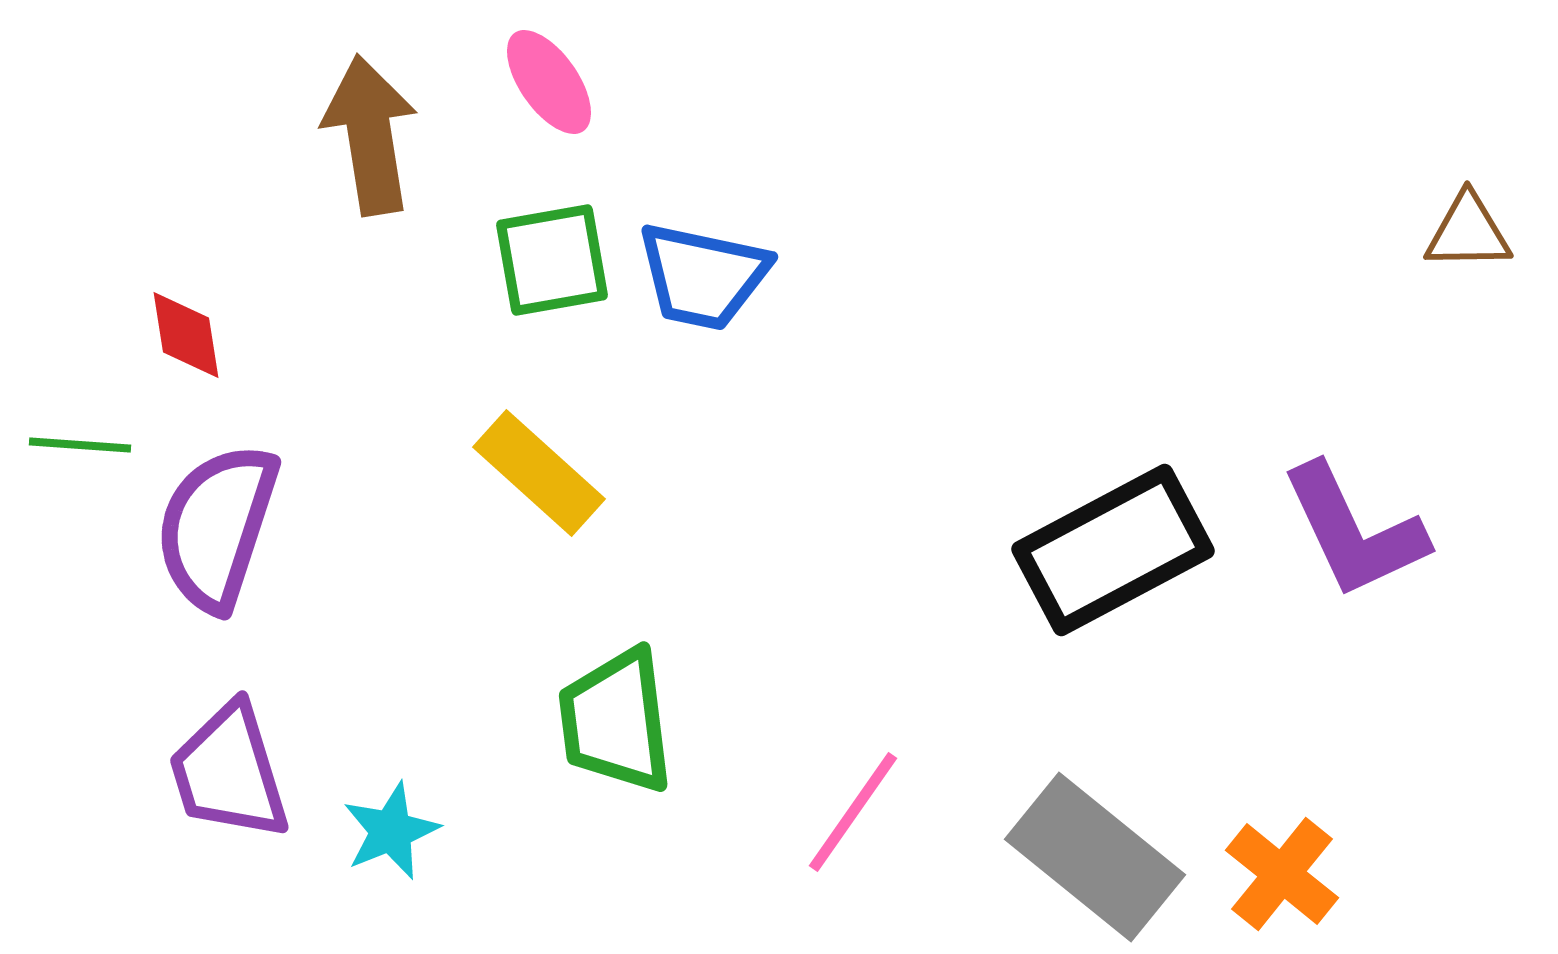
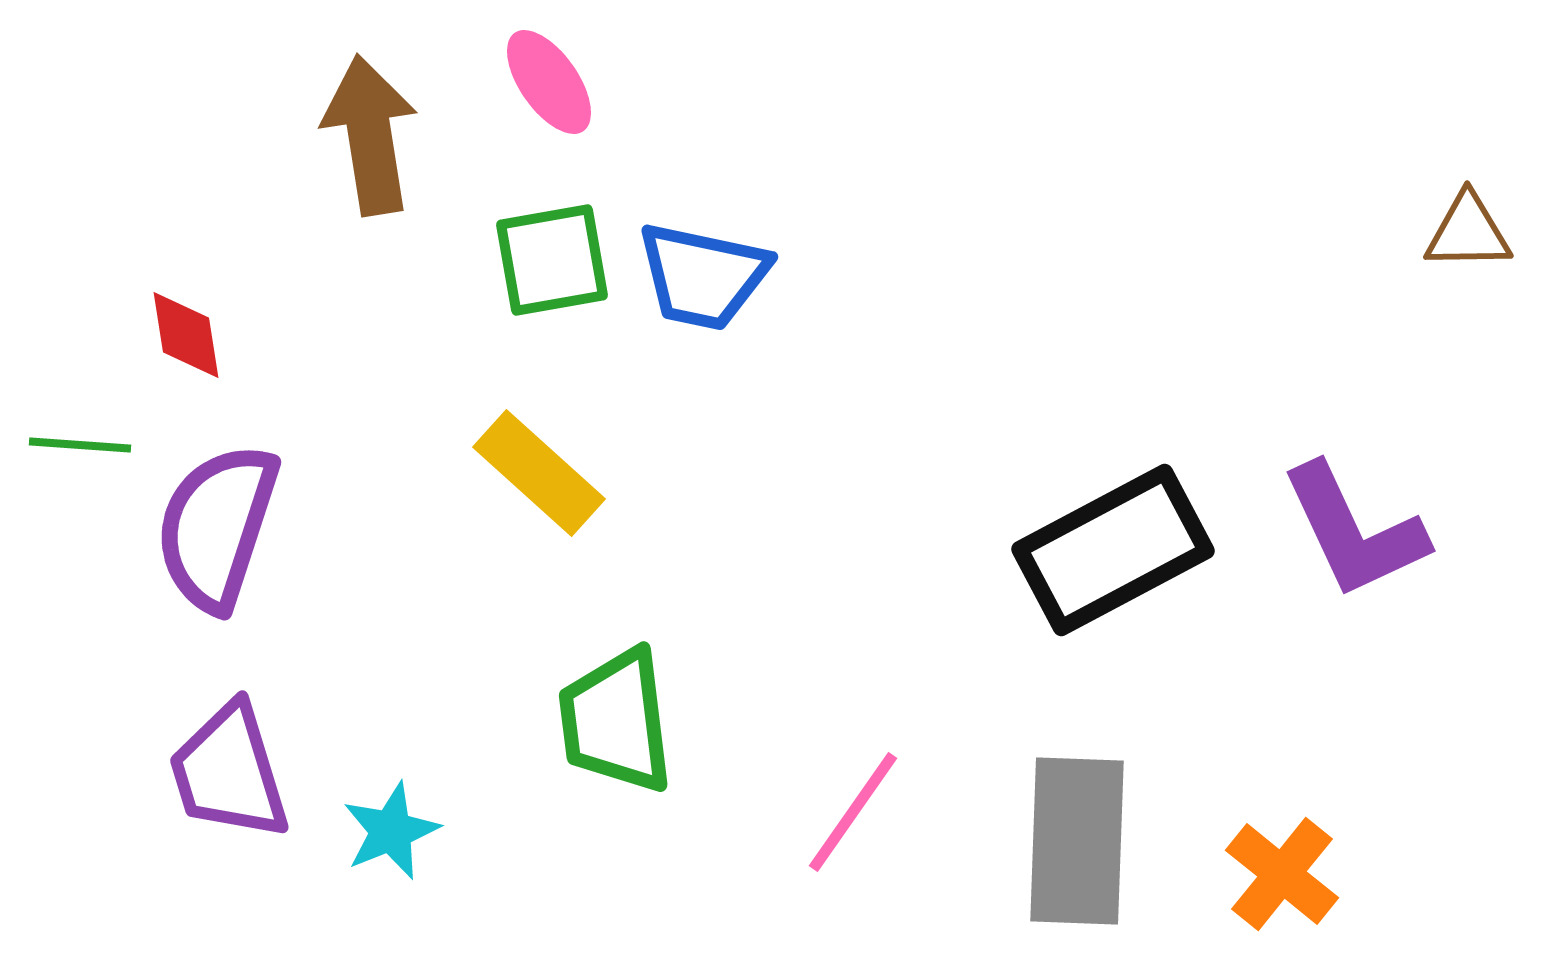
gray rectangle: moved 18 px left, 16 px up; rotated 53 degrees clockwise
